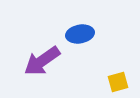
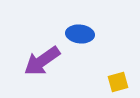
blue ellipse: rotated 16 degrees clockwise
